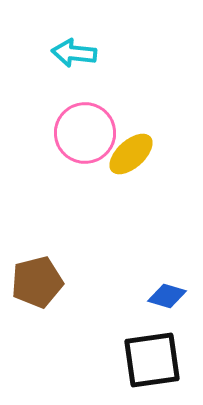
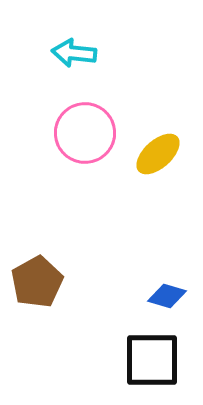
yellow ellipse: moved 27 px right
brown pentagon: rotated 15 degrees counterclockwise
black square: rotated 8 degrees clockwise
